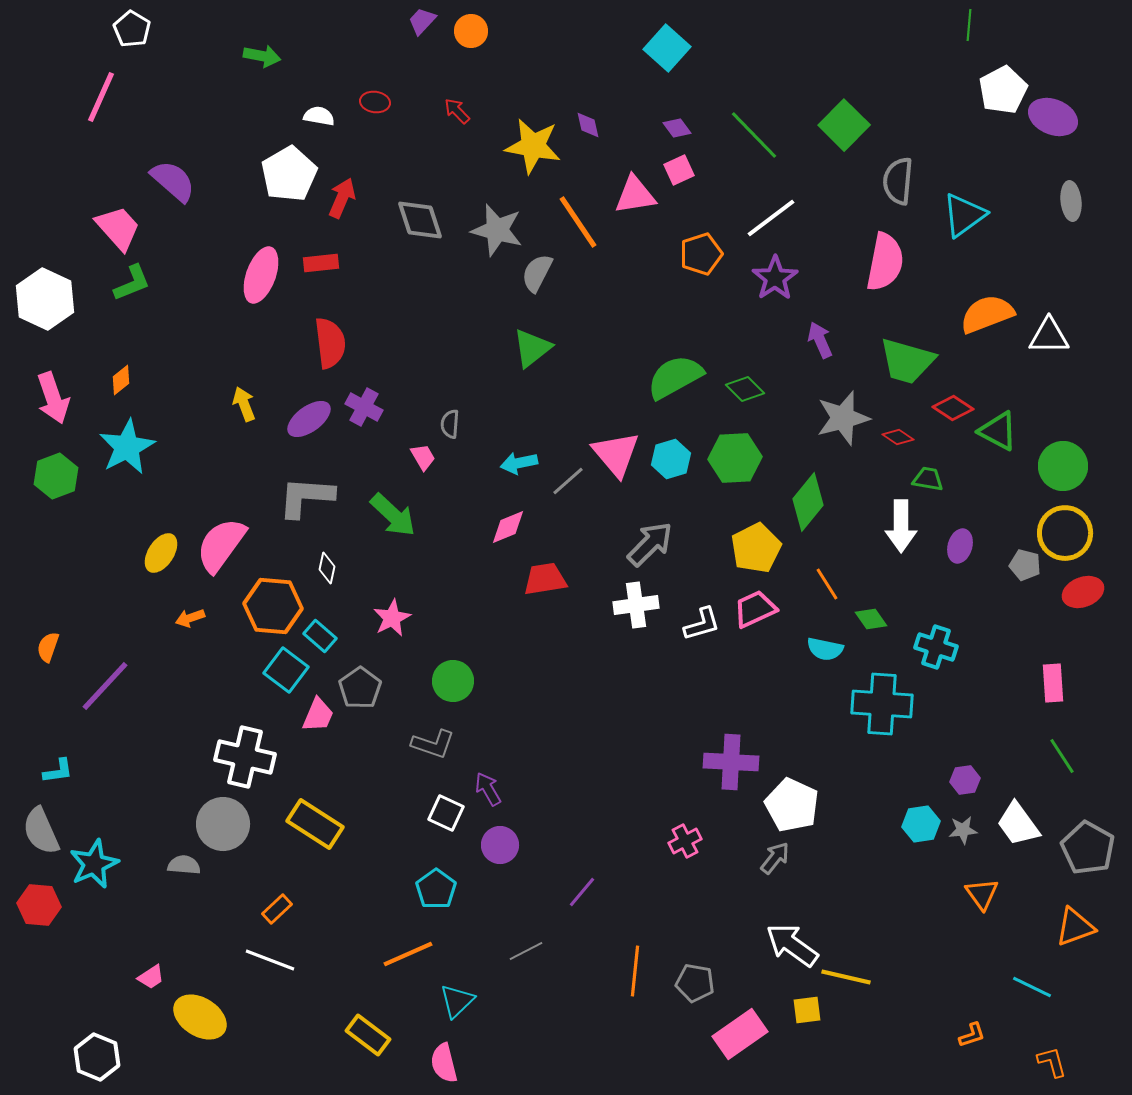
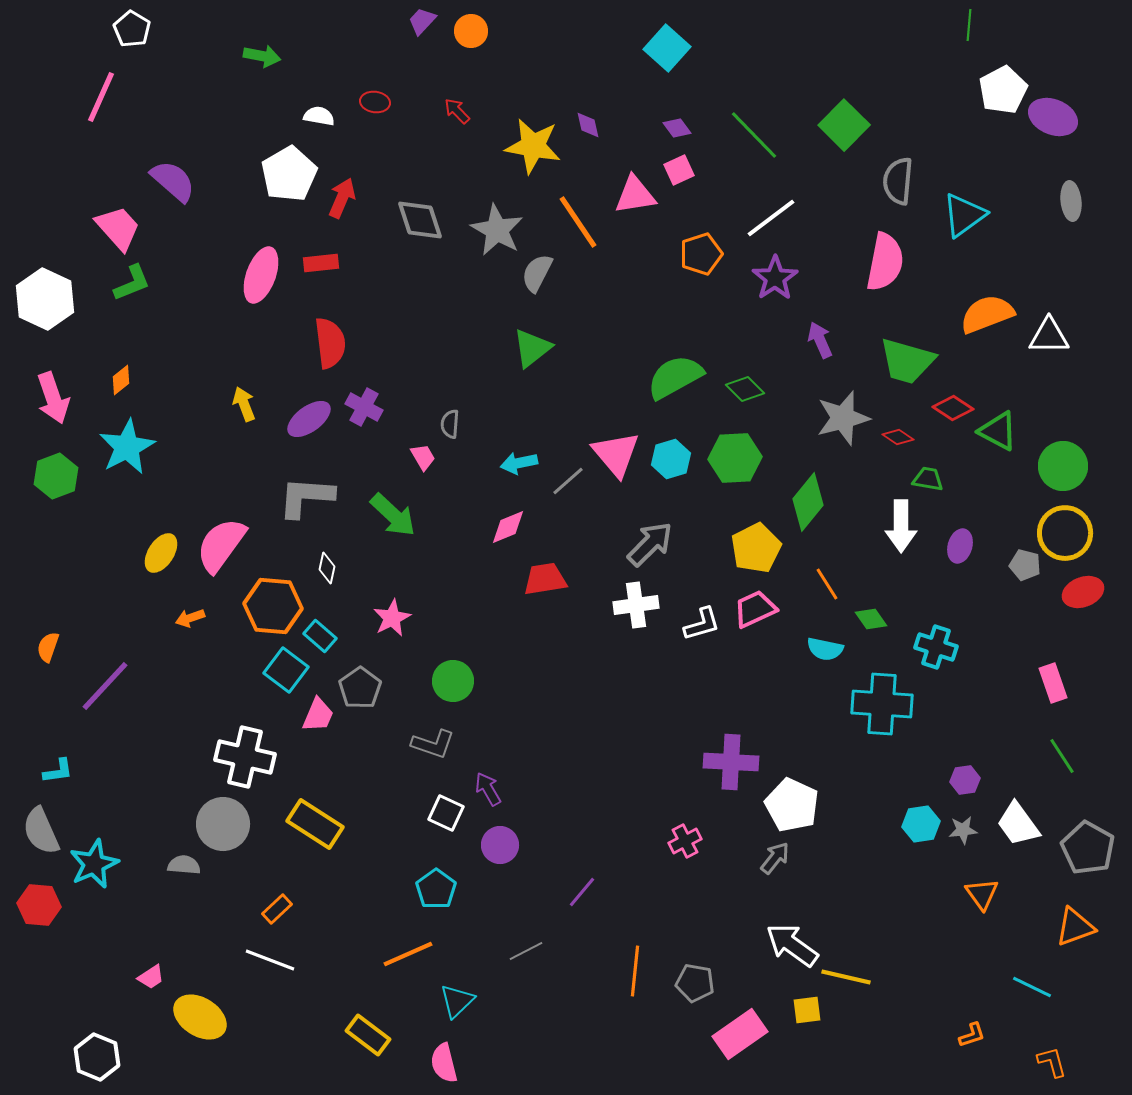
gray star at (497, 230): rotated 14 degrees clockwise
pink rectangle at (1053, 683): rotated 15 degrees counterclockwise
